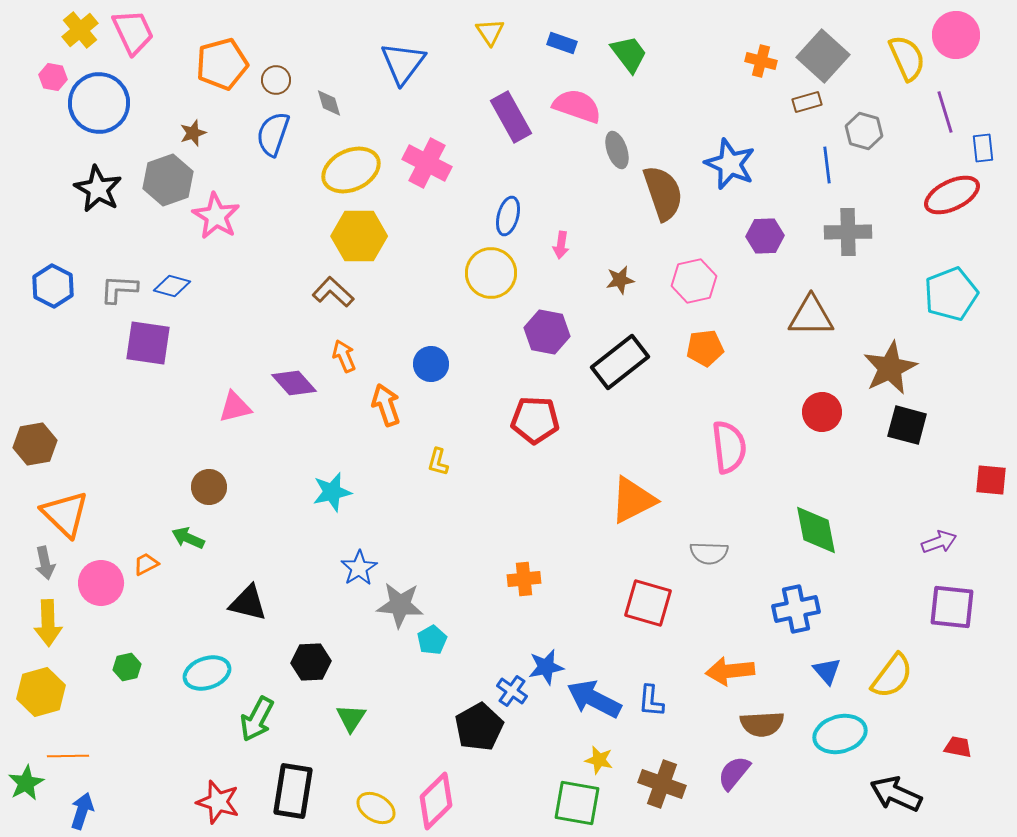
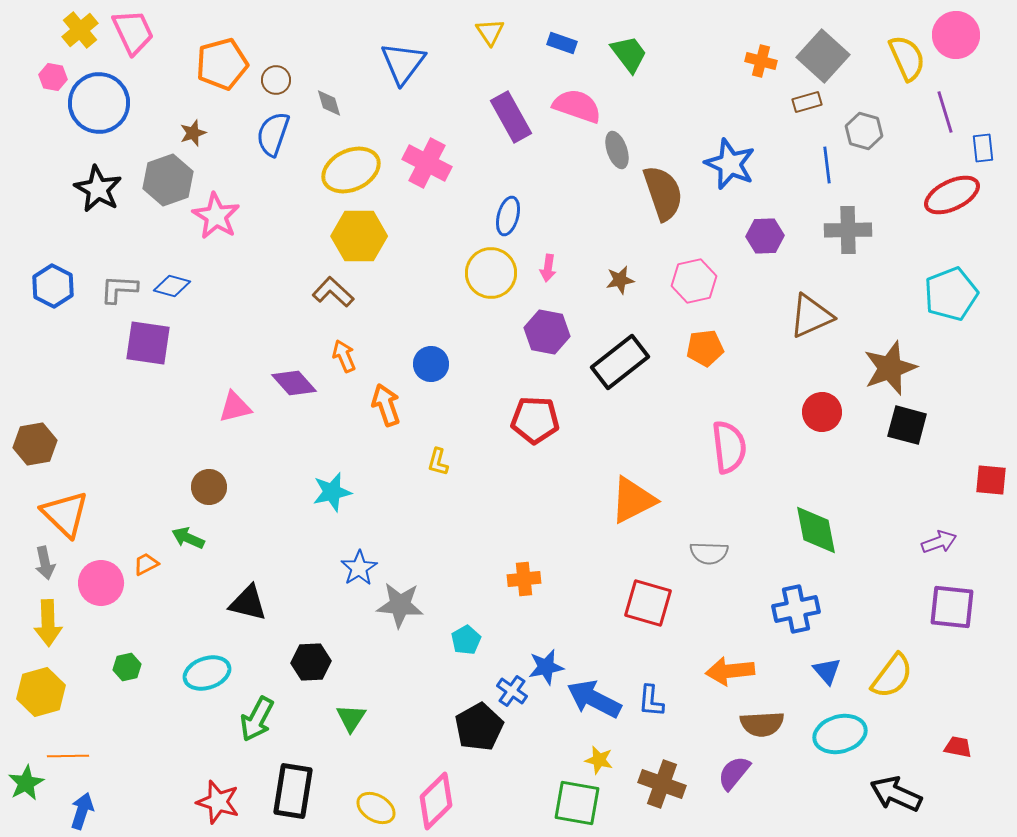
gray cross at (848, 232): moved 2 px up
pink arrow at (561, 245): moved 13 px left, 23 px down
brown triangle at (811, 316): rotated 24 degrees counterclockwise
brown star at (890, 368): rotated 6 degrees clockwise
cyan pentagon at (432, 640): moved 34 px right
